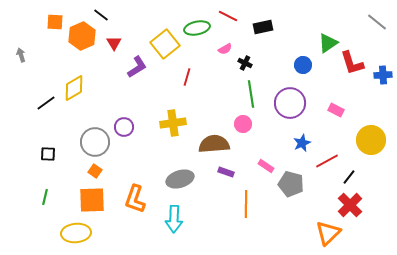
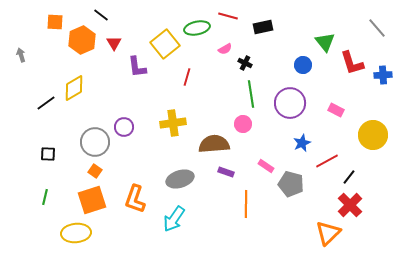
red line at (228, 16): rotated 12 degrees counterclockwise
gray line at (377, 22): moved 6 px down; rotated 10 degrees clockwise
orange hexagon at (82, 36): moved 4 px down
green triangle at (328, 43): moved 3 px left, 1 px up; rotated 35 degrees counterclockwise
purple L-shape at (137, 67): rotated 115 degrees clockwise
yellow circle at (371, 140): moved 2 px right, 5 px up
orange square at (92, 200): rotated 16 degrees counterclockwise
cyan arrow at (174, 219): rotated 32 degrees clockwise
